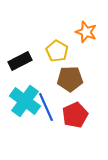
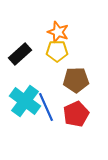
orange star: moved 28 px left
yellow pentagon: rotated 30 degrees counterclockwise
black rectangle: moved 7 px up; rotated 15 degrees counterclockwise
brown pentagon: moved 6 px right, 1 px down
red pentagon: moved 1 px right, 1 px up
